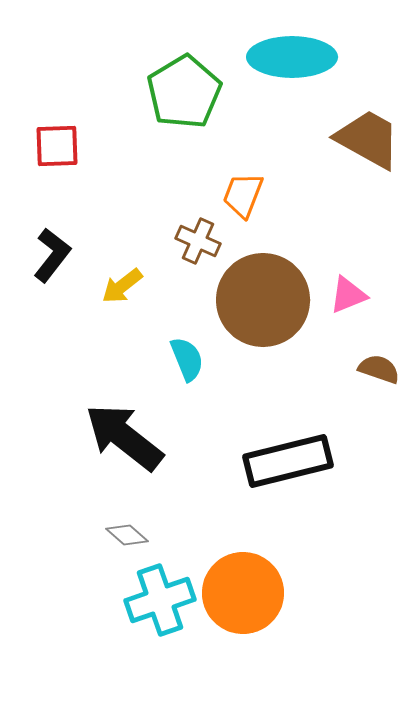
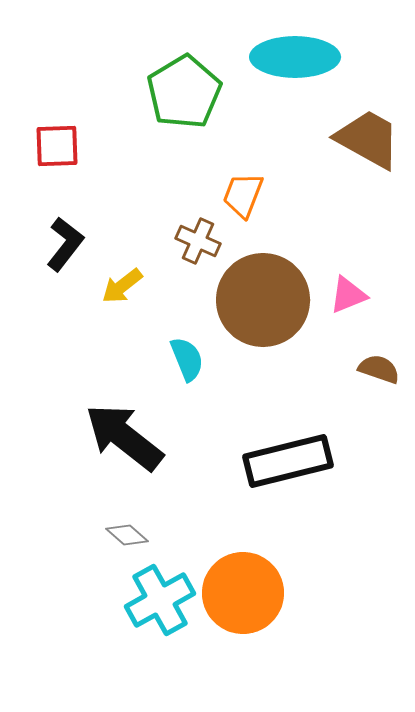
cyan ellipse: moved 3 px right
black L-shape: moved 13 px right, 11 px up
cyan cross: rotated 10 degrees counterclockwise
